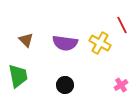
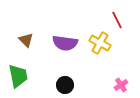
red line: moved 5 px left, 5 px up
